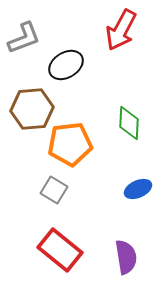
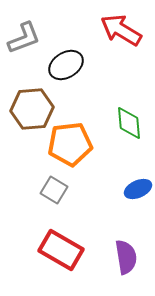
red arrow: rotated 93 degrees clockwise
green diamond: rotated 8 degrees counterclockwise
red rectangle: moved 1 px right; rotated 9 degrees counterclockwise
